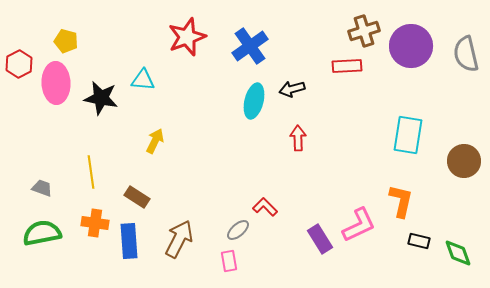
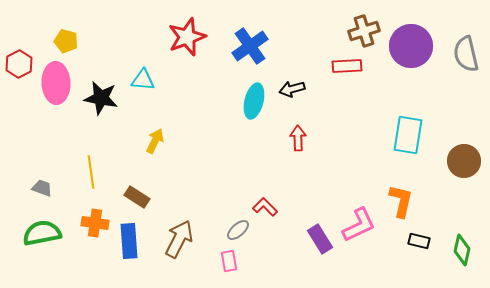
green diamond: moved 4 px right, 3 px up; rotated 32 degrees clockwise
